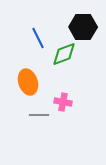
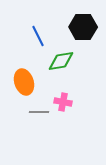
blue line: moved 2 px up
green diamond: moved 3 px left, 7 px down; rotated 12 degrees clockwise
orange ellipse: moved 4 px left
gray line: moved 3 px up
